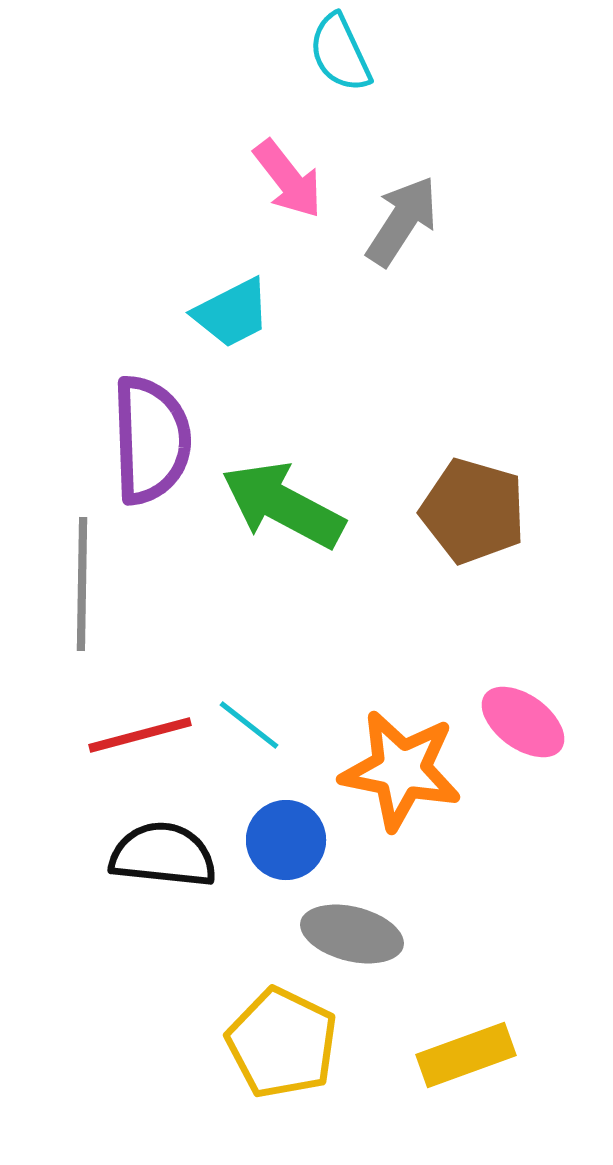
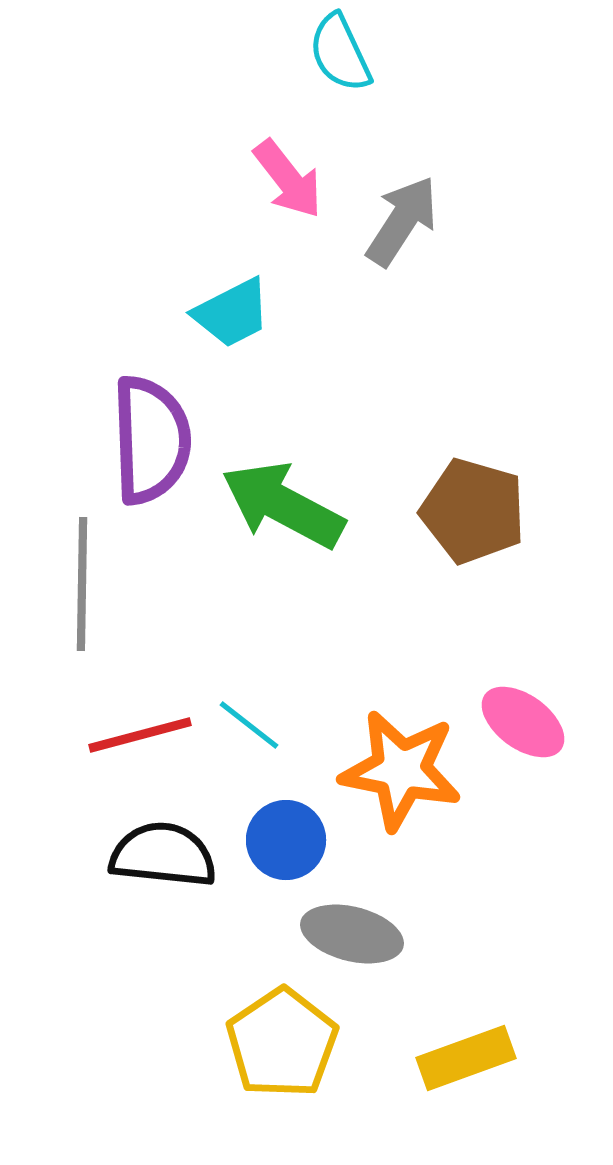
yellow pentagon: rotated 12 degrees clockwise
yellow rectangle: moved 3 px down
